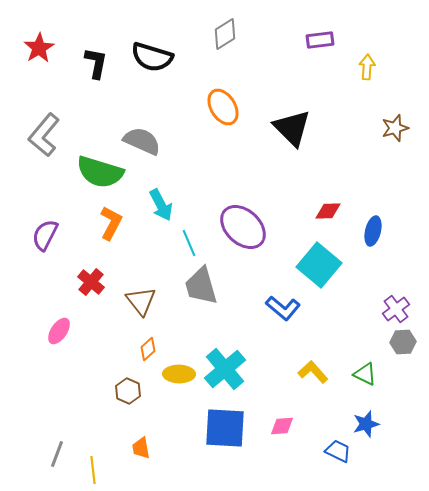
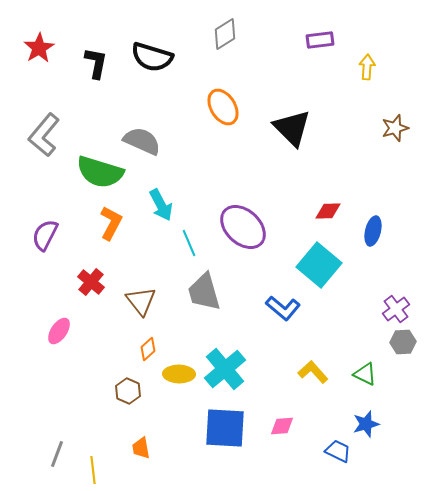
gray trapezoid: moved 3 px right, 6 px down
